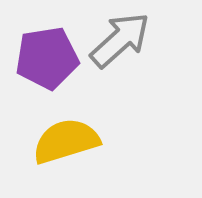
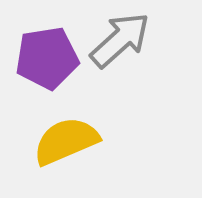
yellow semicircle: rotated 6 degrees counterclockwise
